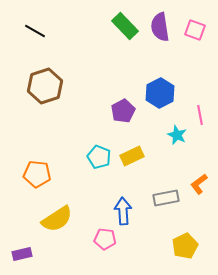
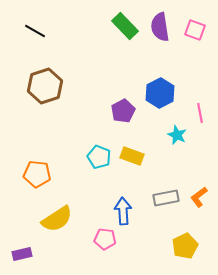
pink line: moved 2 px up
yellow rectangle: rotated 45 degrees clockwise
orange L-shape: moved 13 px down
